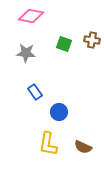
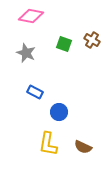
brown cross: rotated 21 degrees clockwise
gray star: rotated 18 degrees clockwise
blue rectangle: rotated 28 degrees counterclockwise
